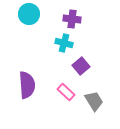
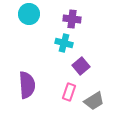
pink rectangle: moved 3 px right; rotated 66 degrees clockwise
gray trapezoid: rotated 90 degrees clockwise
